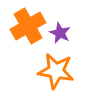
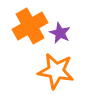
orange cross: moved 2 px right
